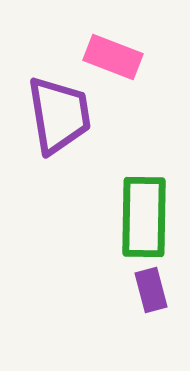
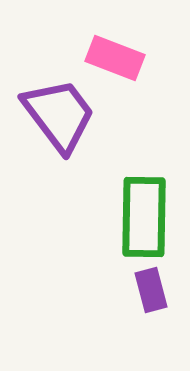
pink rectangle: moved 2 px right, 1 px down
purple trapezoid: rotated 28 degrees counterclockwise
